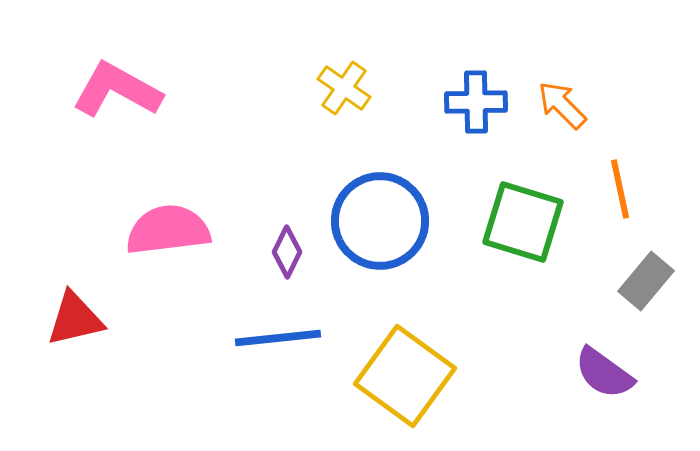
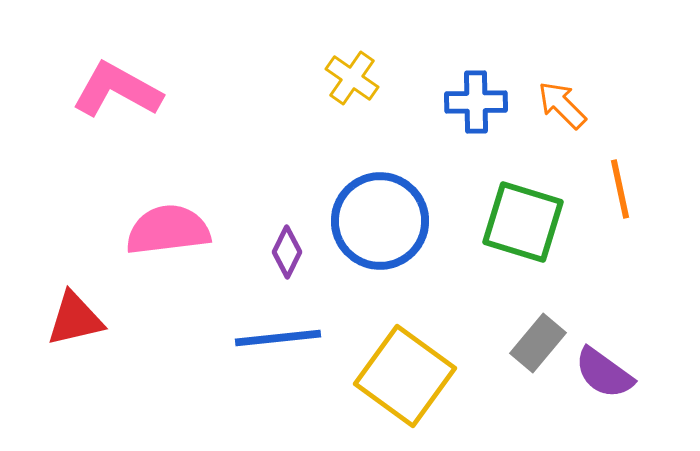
yellow cross: moved 8 px right, 10 px up
gray rectangle: moved 108 px left, 62 px down
